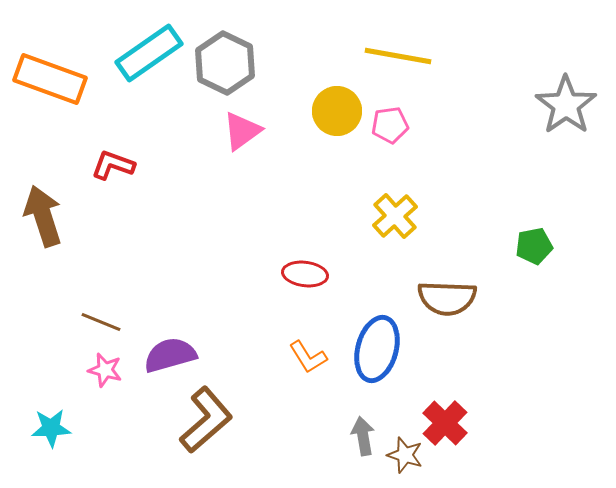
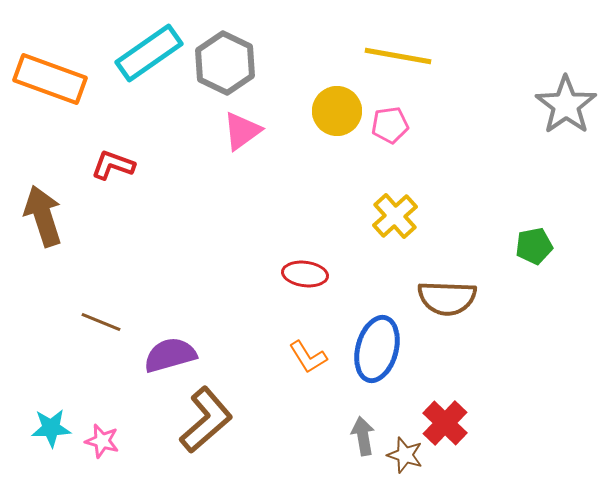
pink star: moved 3 px left, 71 px down
